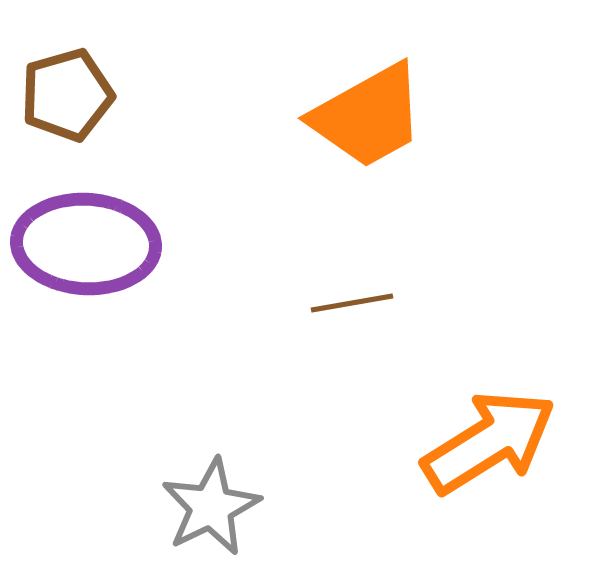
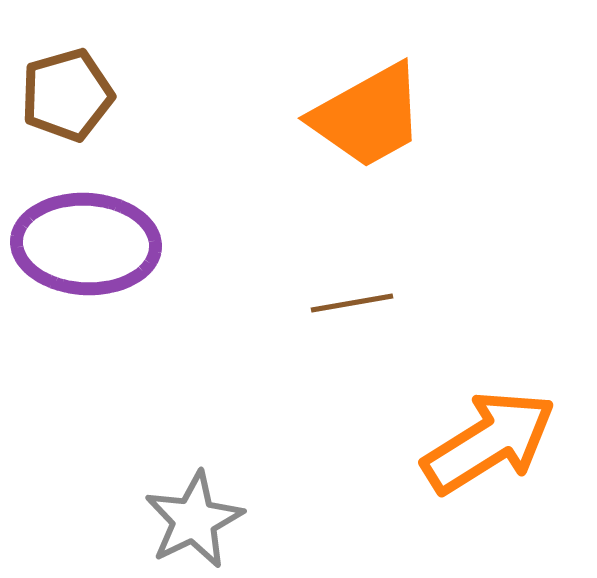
gray star: moved 17 px left, 13 px down
